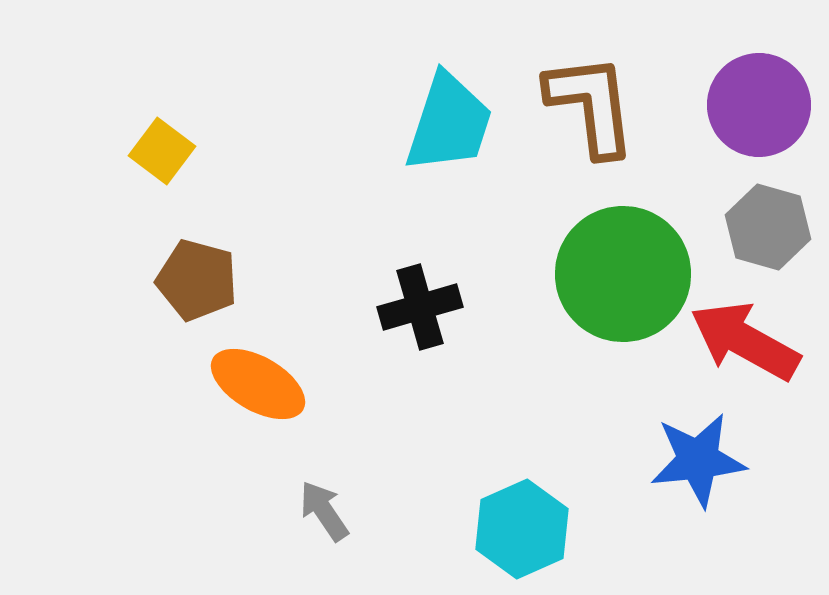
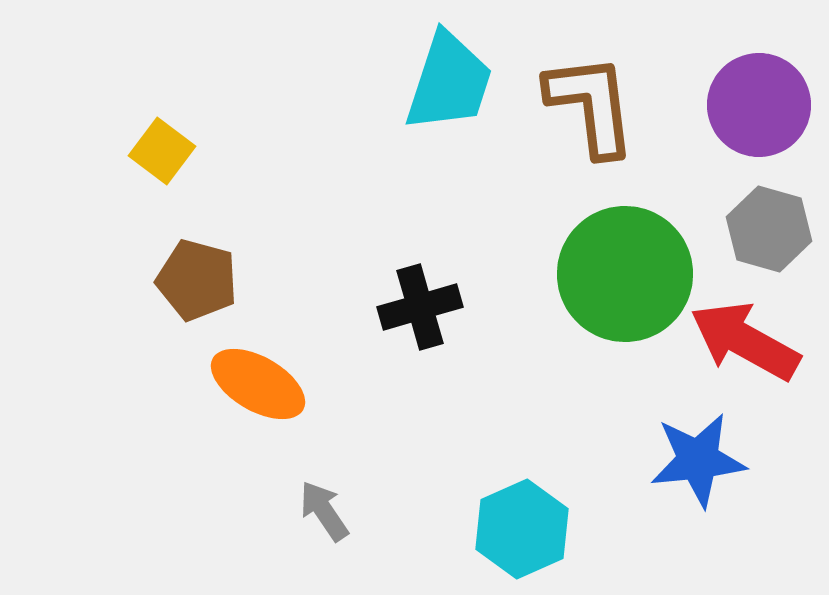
cyan trapezoid: moved 41 px up
gray hexagon: moved 1 px right, 2 px down
green circle: moved 2 px right
